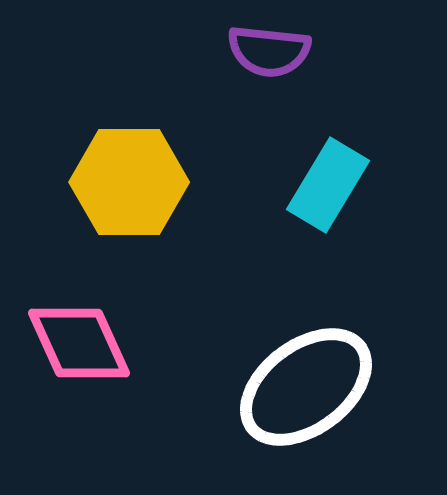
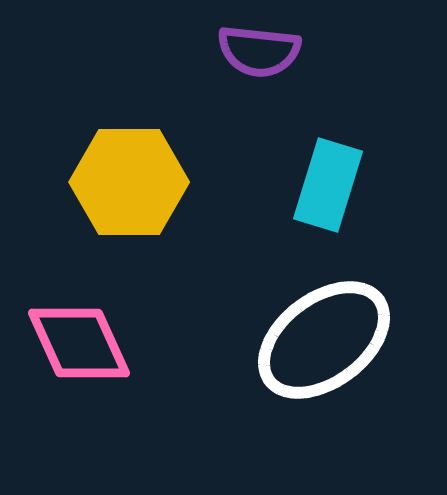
purple semicircle: moved 10 px left
cyan rectangle: rotated 14 degrees counterclockwise
white ellipse: moved 18 px right, 47 px up
